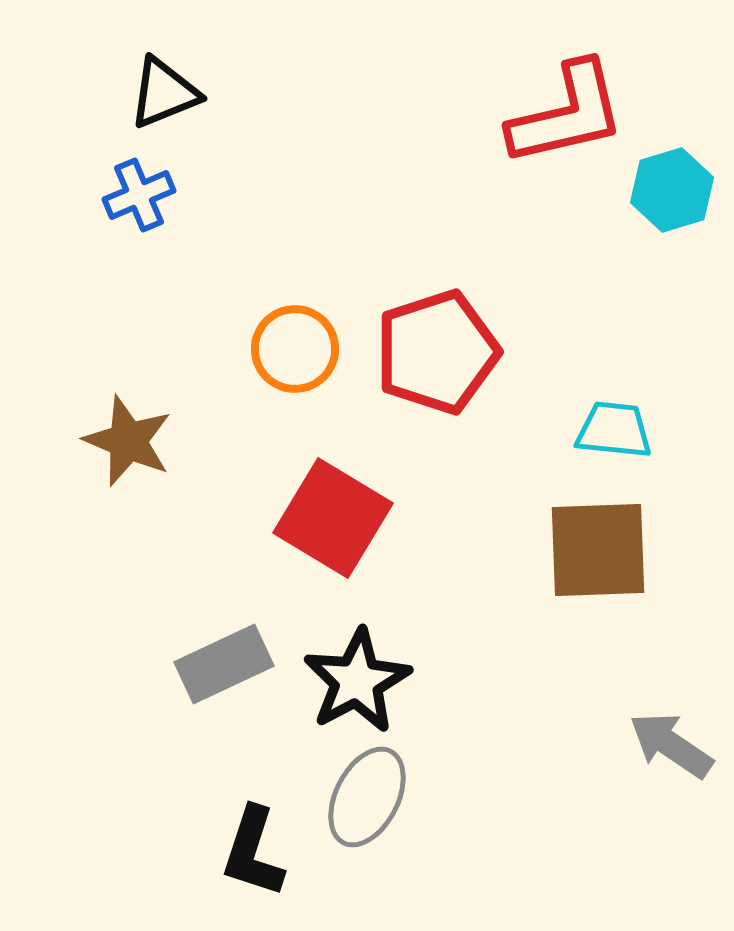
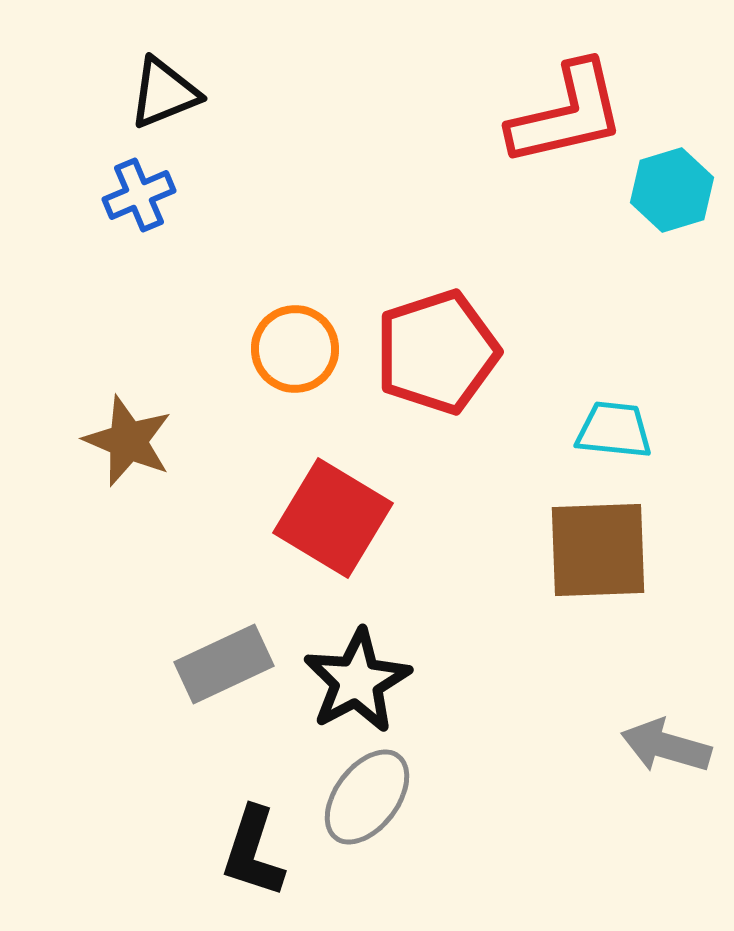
gray arrow: moved 5 px left, 1 px down; rotated 18 degrees counterclockwise
gray ellipse: rotated 10 degrees clockwise
